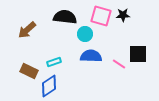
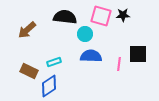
pink line: rotated 64 degrees clockwise
